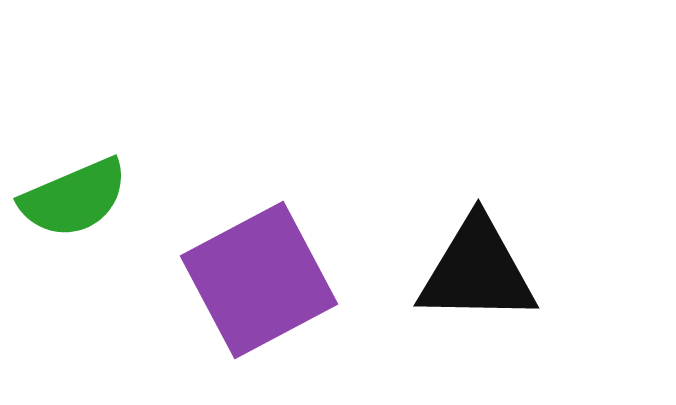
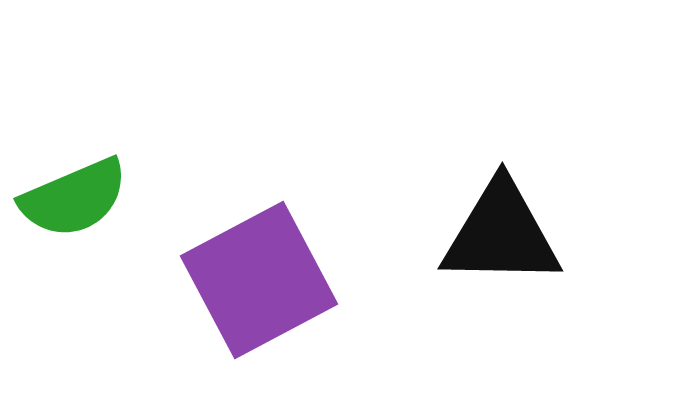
black triangle: moved 24 px right, 37 px up
